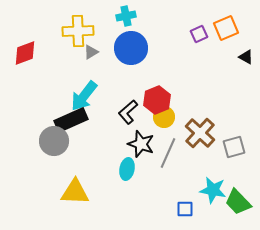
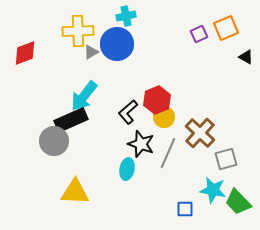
blue circle: moved 14 px left, 4 px up
gray square: moved 8 px left, 12 px down
